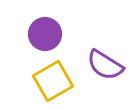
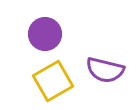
purple semicircle: moved 5 px down; rotated 18 degrees counterclockwise
